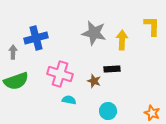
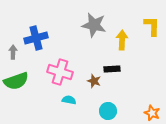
gray star: moved 8 px up
pink cross: moved 2 px up
